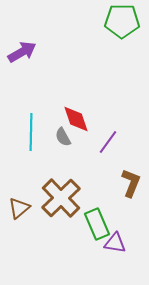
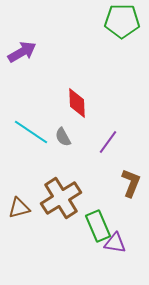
red diamond: moved 1 px right, 16 px up; rotated 16 degrees clockwise
cyan line: rotated 57 degrees counterclockwise
brown cross: rotated 12 degrees clockwise
brown triangle: rotated 25 degrees clockwise
green rectangle: moved 1 px right, 2 px down
